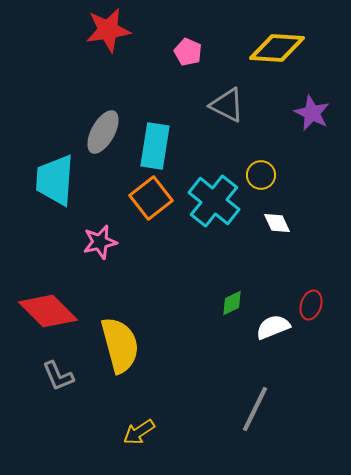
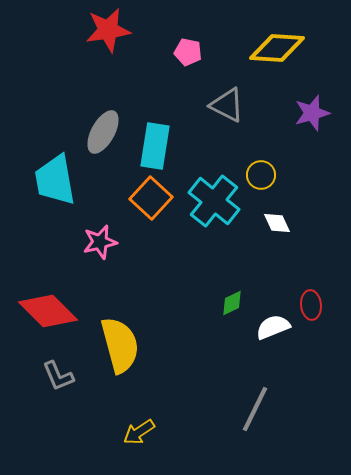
pink pentagon: rotated 12 degrees counterclockwise
purple star: rotated 30 degrees clockwise
cyan trapezoid: rotated 14 degrees counterclockwise
orange square: rotated 9 degrees counterclockwise
red ellipse: rotated 24 degrees counterclockwise
